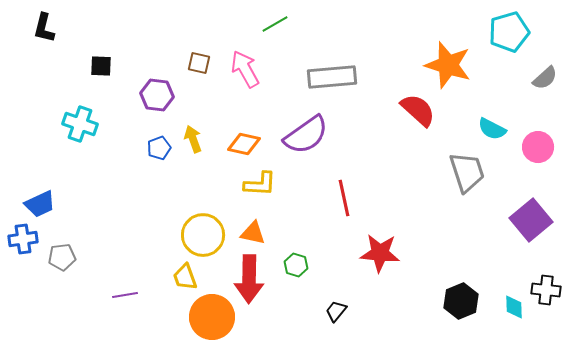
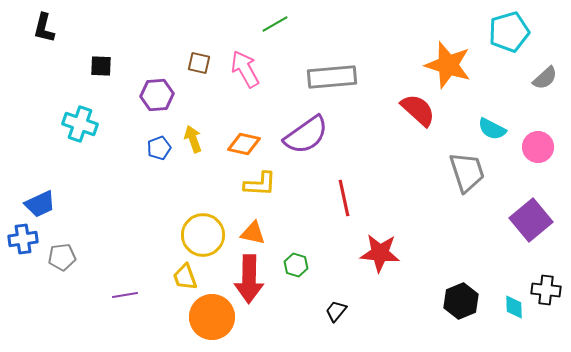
purple hexagon: rotated 12 degrees counterclockwise
